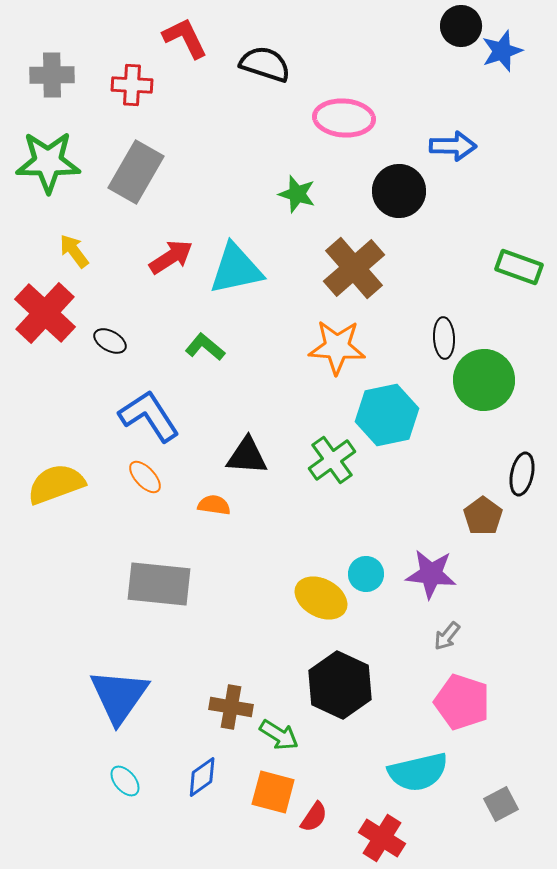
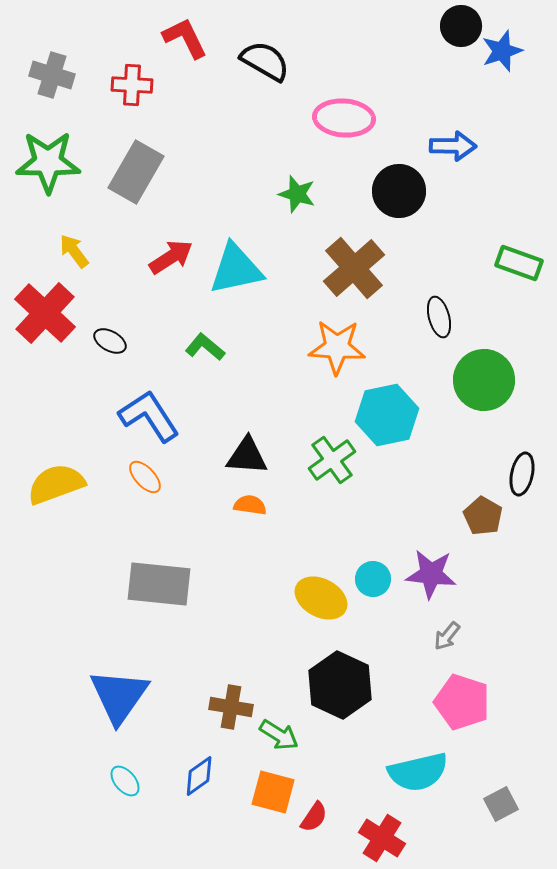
black semicircle at (265, 64): moved 3 px up; rotated 12 degrees clockwise
gray cross at (52, 75): rotated 18 degrees clockwise
green rectangle at (519, 267): moved 4 px up
black ellipse at (444, 338): moved 5 px left, 21 px up; rotated 12 degrees counterclockwise
orange semicircle at (214, 505): moved 36 px right
brown pentagon at (483, 516): rotated 6 degrees counterclockwise
cyan circle at (366, 574): moved 7 px right, 5 px down
blue diamond at (202, 777): moved 3 px left, 1 px up
